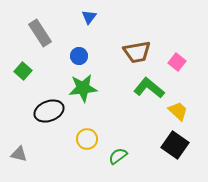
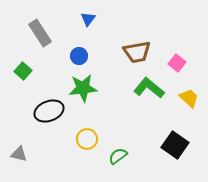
blue triangle: moved 1 px left, 2 px down
pink square: moved 1 px down
yellow trapezoid: moved 11 px right, 13 px up
